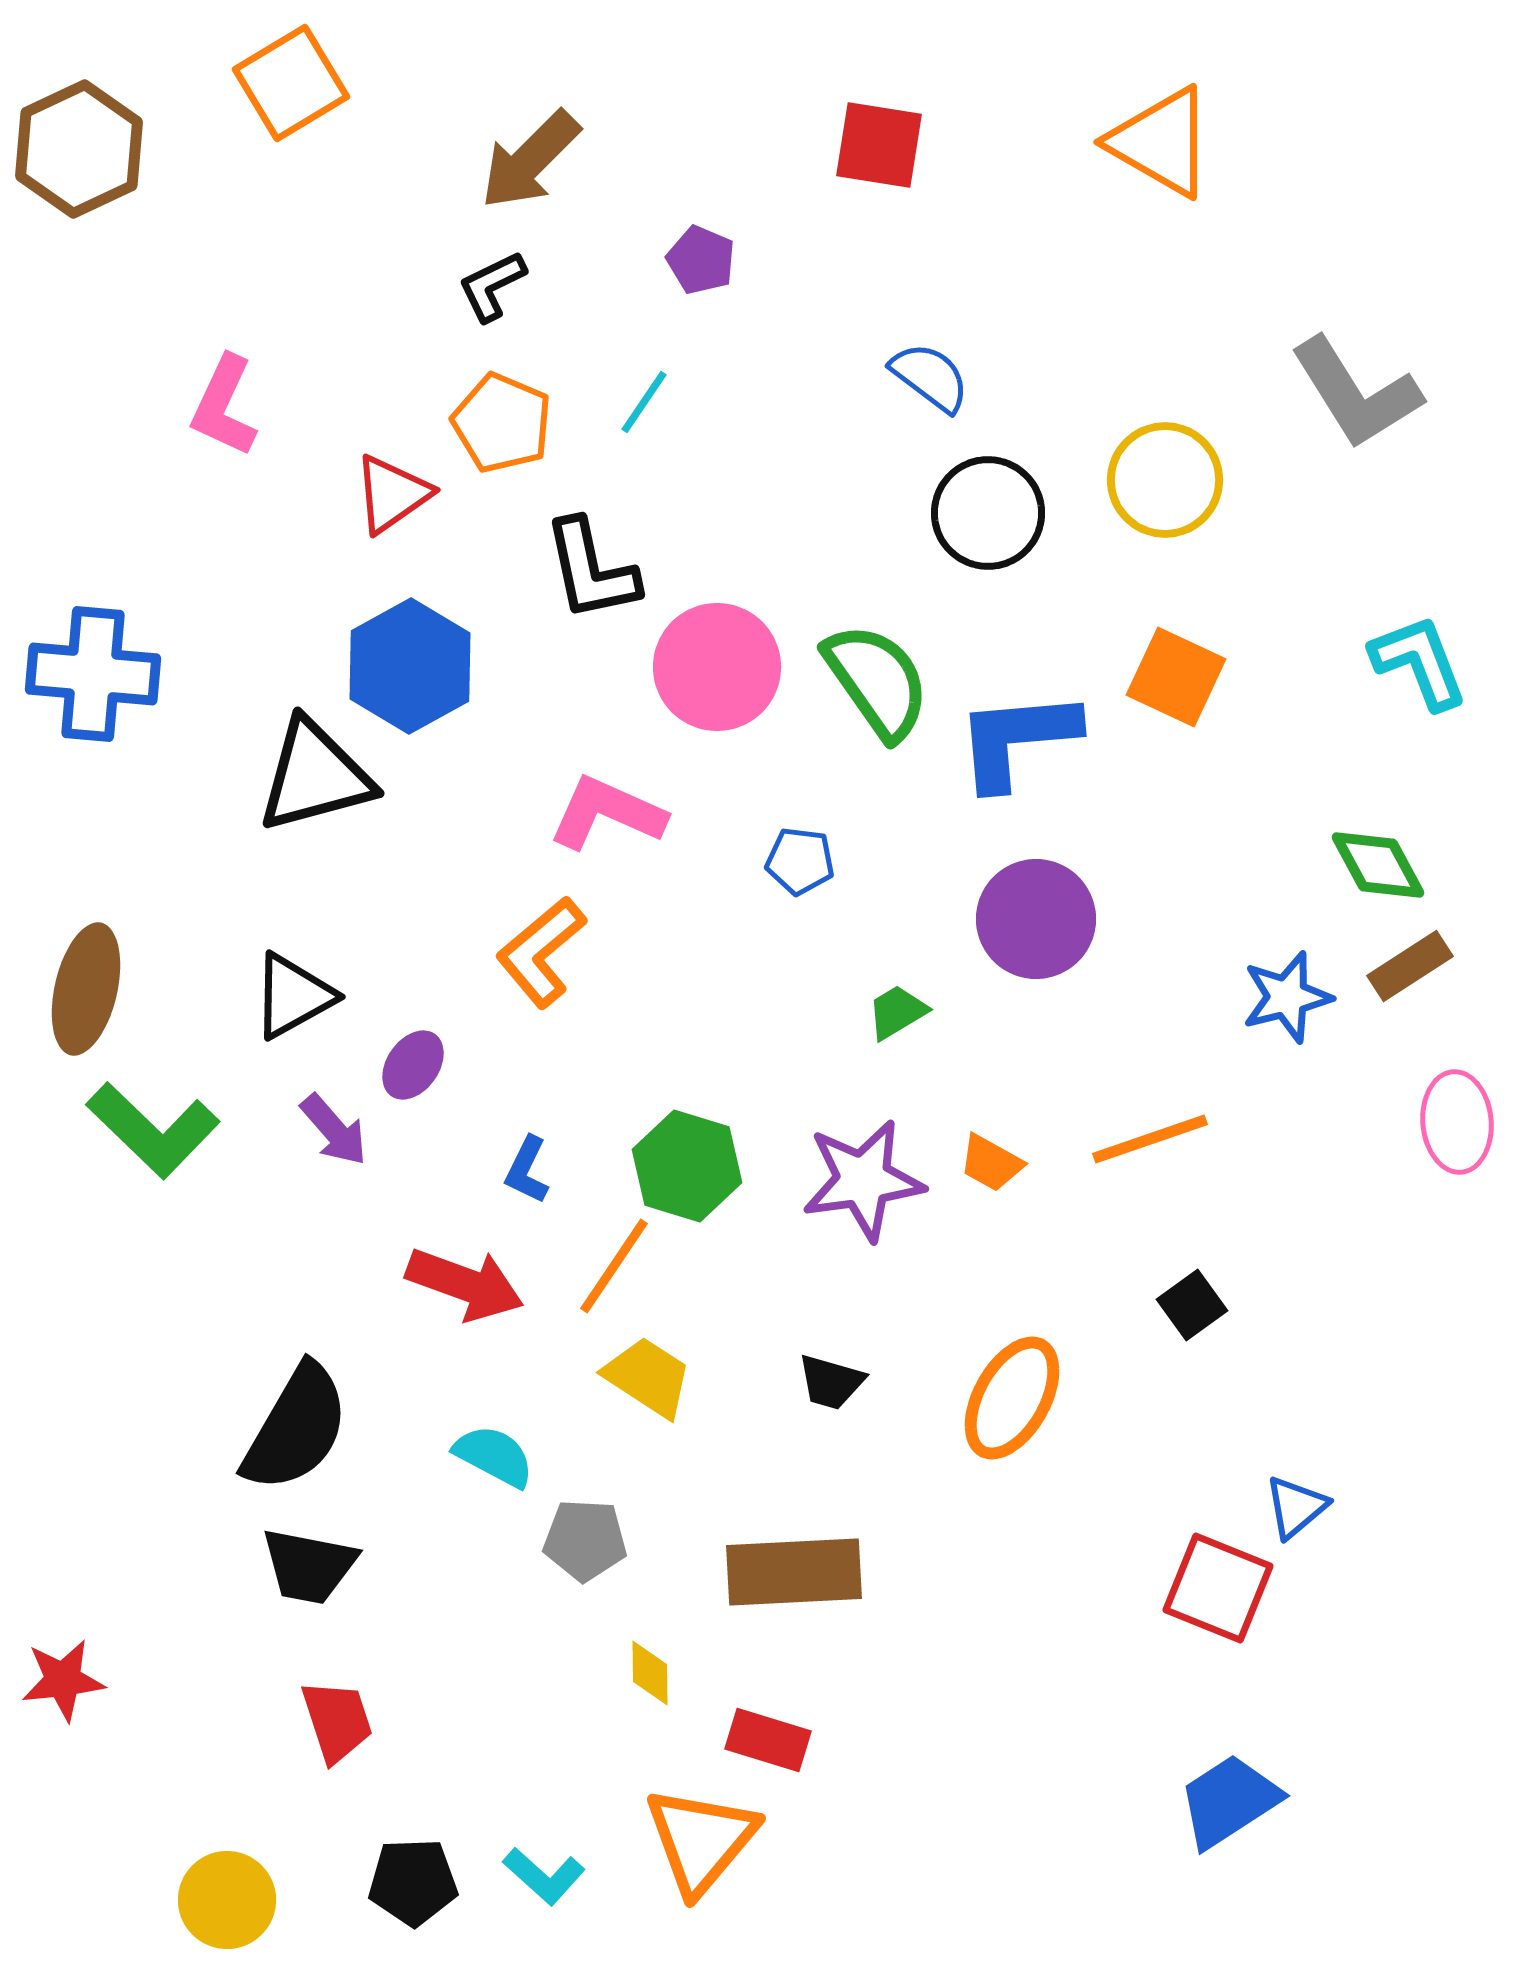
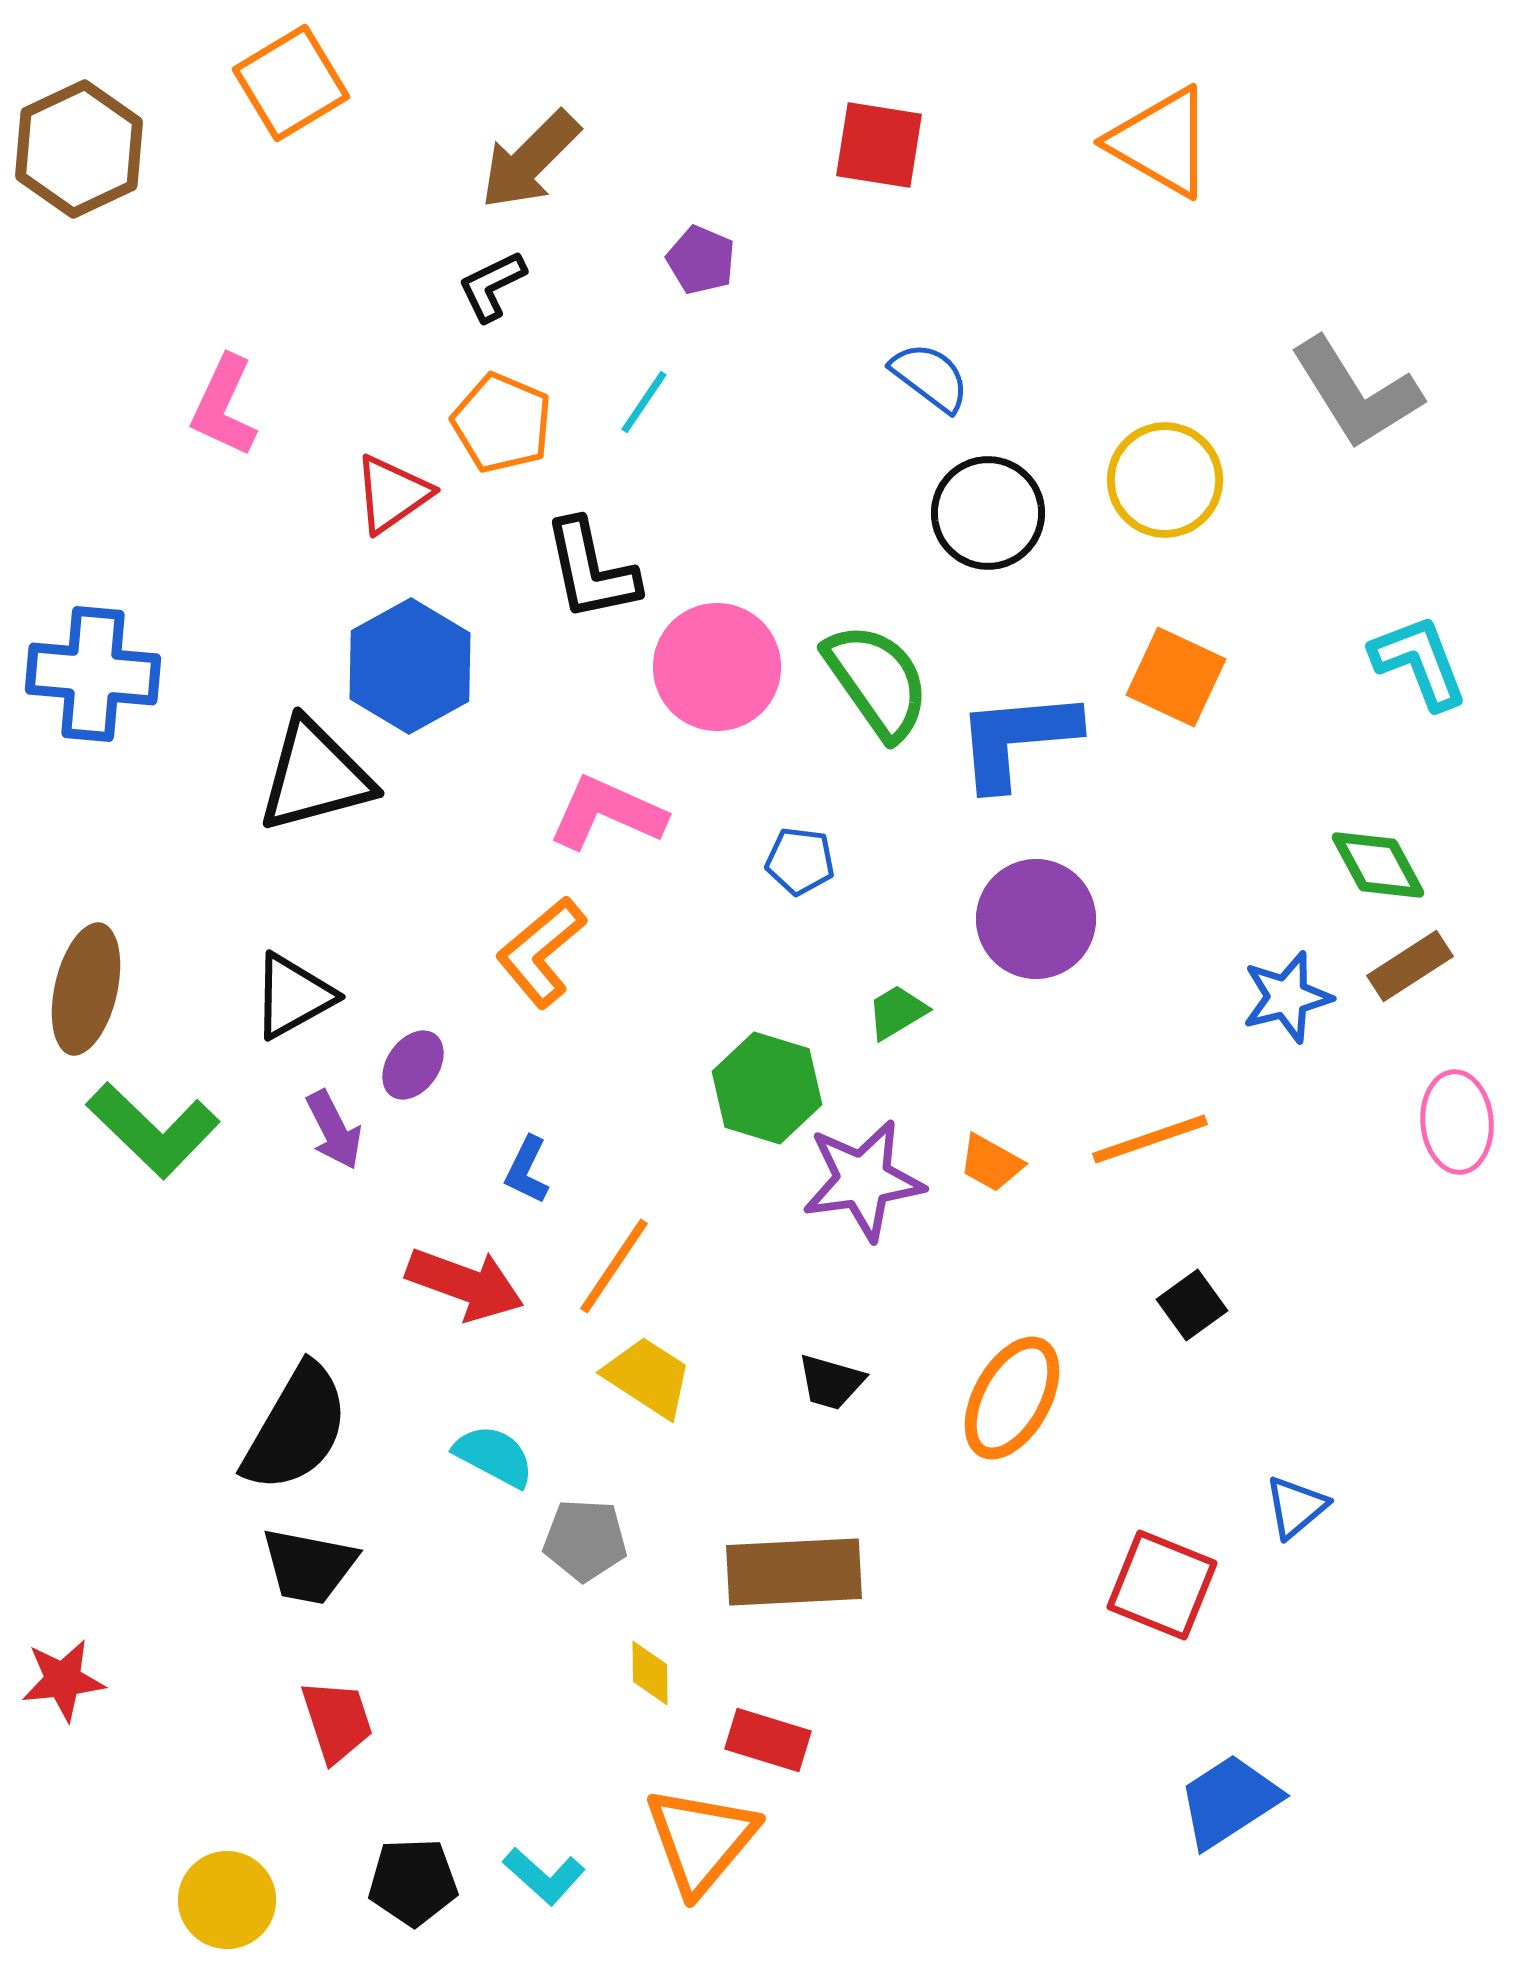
purple arrow at (334, 1130): rotated 14 degrees clockwise
green hexagon at (687, 1166): moved 80 px right, 78 px up
red square at (1218, 1588): moved 56 px left, 3 px up
